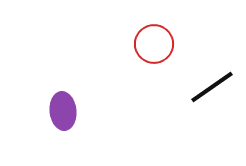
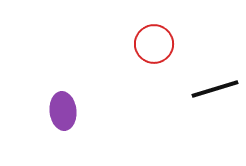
black line: moved 3 px right, 2 px down; rotated 18 degrees clockwise
